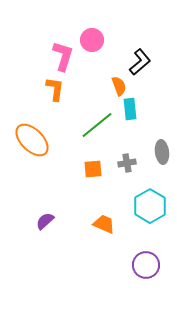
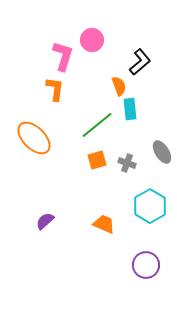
orange ellipse: moved 2 px right, 2 px up
gray ellipse: rotated 25 degrees counterclockwise
gray cross: rotated 30 degrees clockwise
orange square: moved 4 px right, 9 px up; rotated 12 degrees counterclockwise
